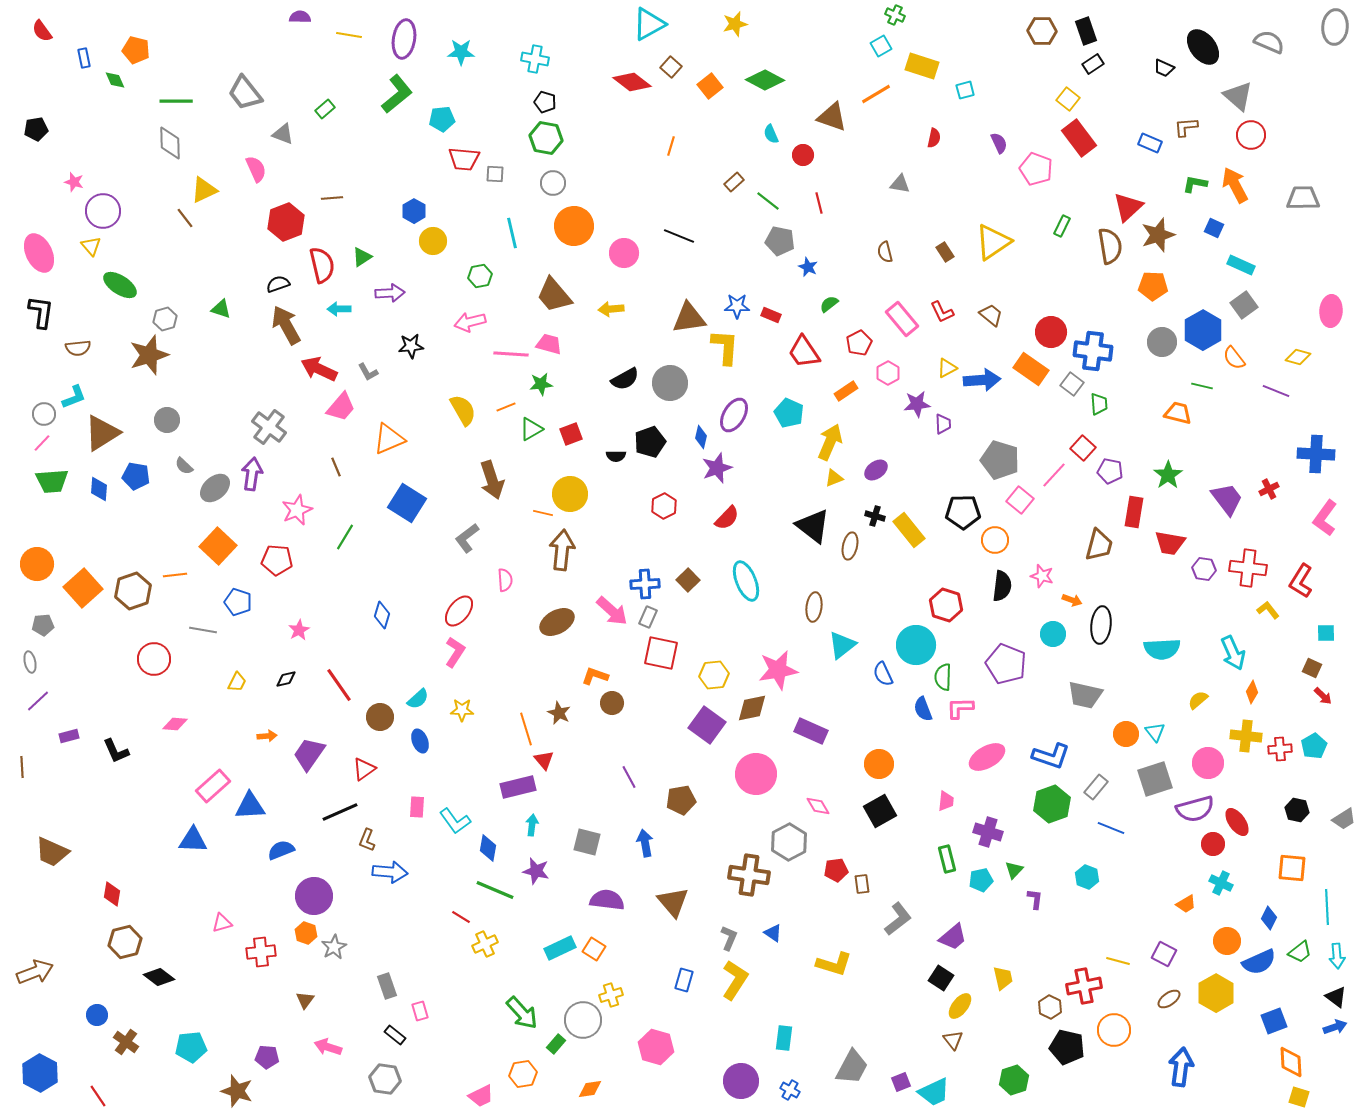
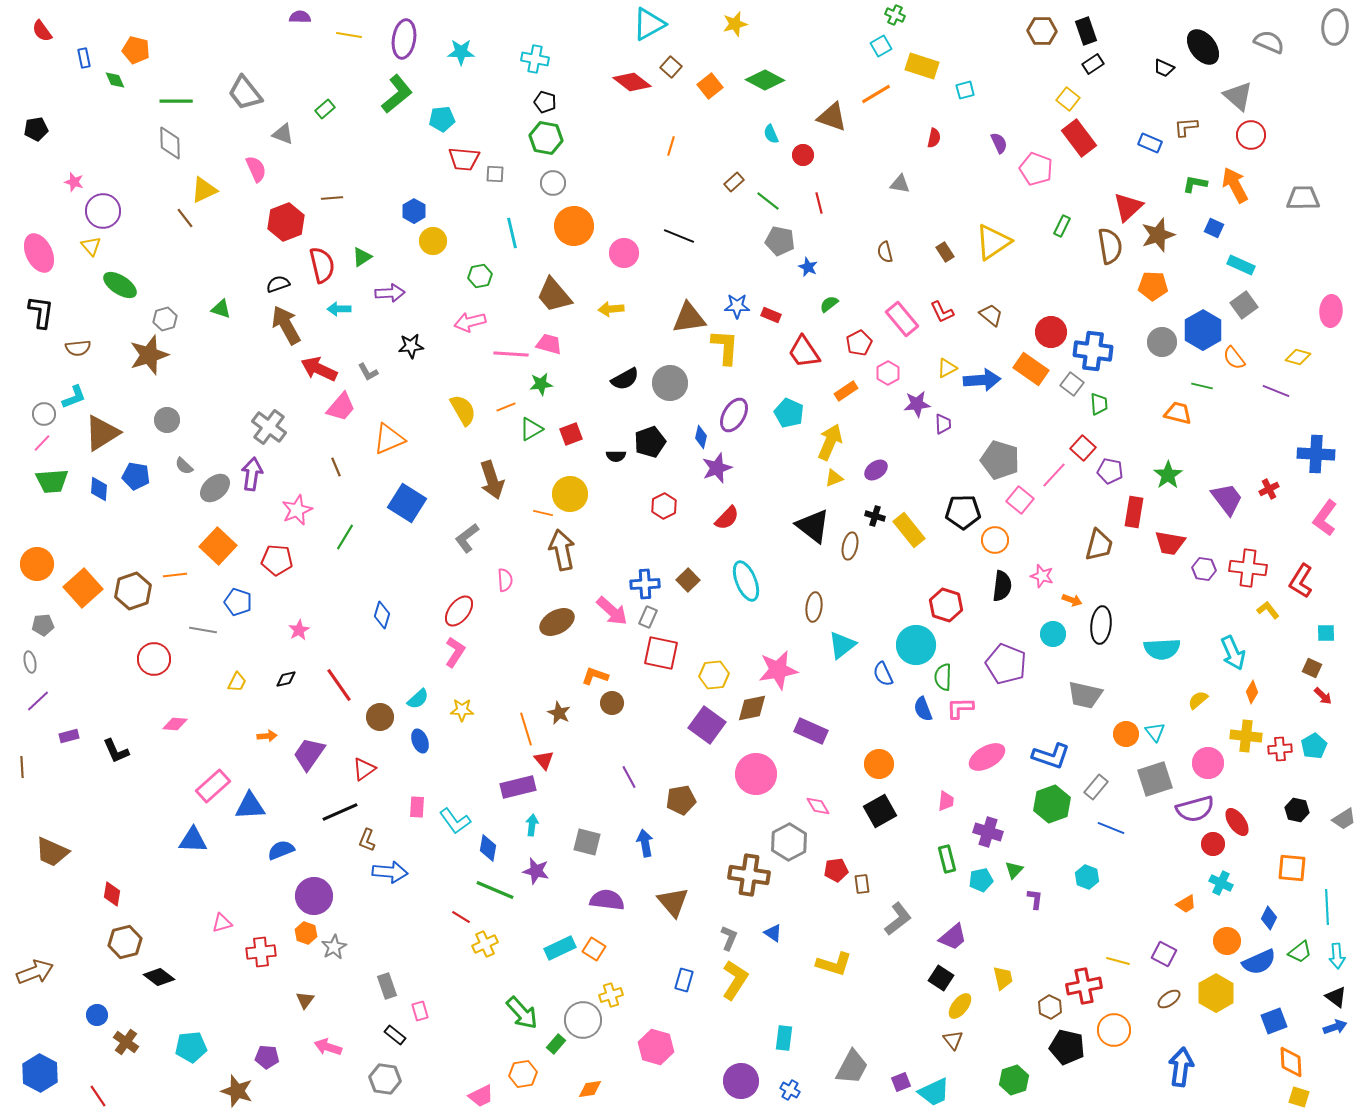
brown arrow at (562, 550): rotated 18 degrees counterclockwise
